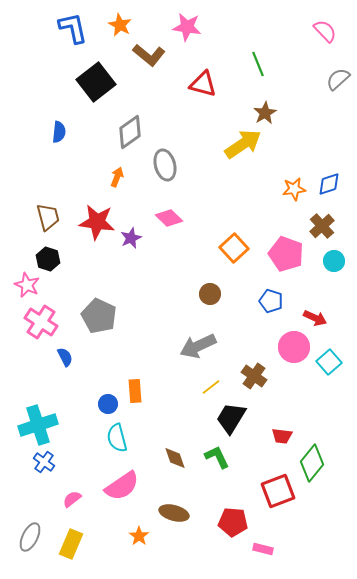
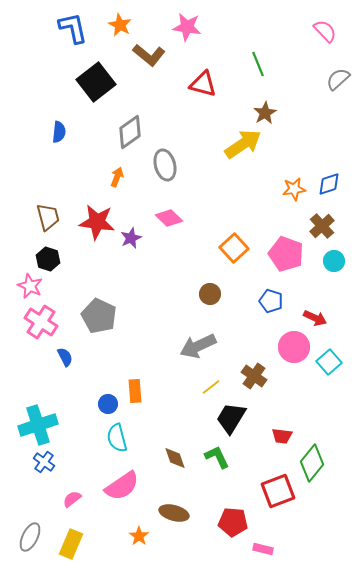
pink star at (27, 285): moved 3 px right, 1 px down
